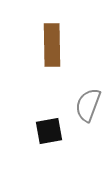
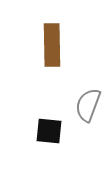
black square: rotated 16 degrees clockwise
